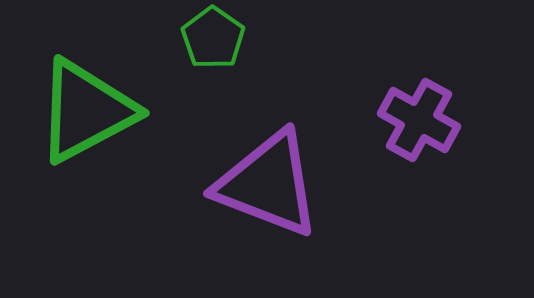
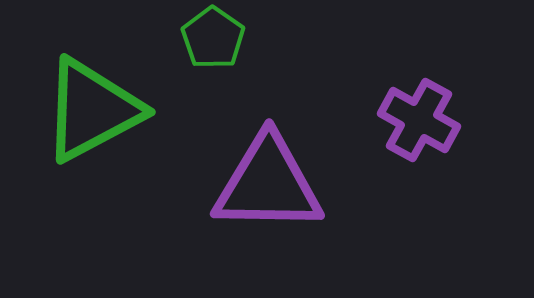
green triangle: moved 6 px right, 1 px up
purple triangle: rotated 20 degrees counterclockwise
